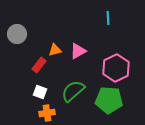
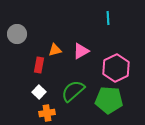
pink triangle: moved 3 px right
red rectangle: rotated 28 degrees counterclockwise
white square: moved 1 px left; rotated 24 degrees clockwise
